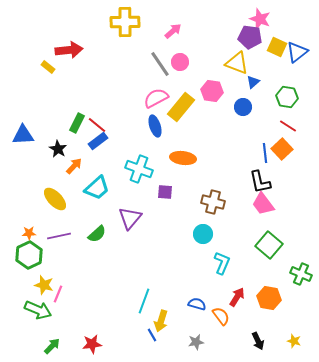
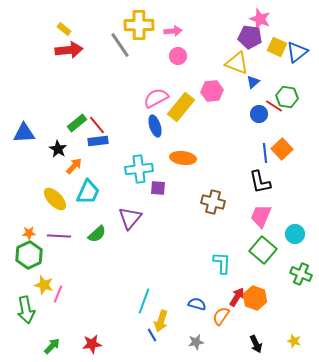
yellow cross at (125, 22): moved 14 px right, 3 px down
pink arrow at (173, 31): rotated 36 degrees clockwise
pink circle at (180, 62): moved 2 px left, 6 px up
gray line at (160, 64): moved 40 px left, 19 px up
yellow rectangle at (48, 67): moved 16 px right, 38 px up
pink hexagon at (212, 91): rotated 15 degrees counterclockwise
blue circle at (243, 107): moved 16 px right, 7 px down
green rectangle at (77, 123): rotated 24 degrees clockwise
red line at (97, 125): rotated 12 degrees clockwise
red line at (288, 126): moved 14 px left, 20 px up
blue triangle at (23, 135): moved 1 px right, 2 px up
blue rectangle at (98, 141): rotated 30 degrees clockwise
cyan cross at (139, 169): rotated 28 degrees counterclockwise
cyan trapezoid at (97, 188): moved 9 px left, 4 px down; rotated 24 degrees counterclockwise
purple square at (165, 192): moved 7 px left, 4 px up
pink trapezoid at (263, 204): moved 2 px left, 12 px down; rotated 60 degrees clockwise
cyan circle at (203, 234): moved 92 px right
purple line at (59, 236): rotated 15 degrees clockwise
green square at (269, 245): moved 6 px left, 5 px down
cyan L-shape at (222, 263): rotated 20 degrees counterclockwise
orange hexagon at (269, 298): moved 14 px left; rotated 10 degrees clockwise
green arrow at (38, 310): moved 12 px left; rotated 56 degrees clockwise
orange semicircle at (221, 316): rotated 108 degrees counterclockwise
black arrow at (258, 341): moved 2 px left, 3 px down
